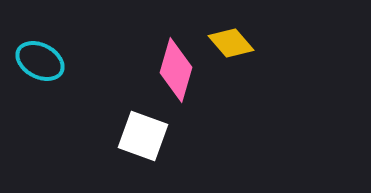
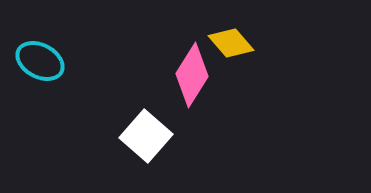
pink diamond: moved 16 px right, 5 px down; rotated 16 degrees clockwise
white square: moved 3 px right; rotated 21 degrees clockwise
